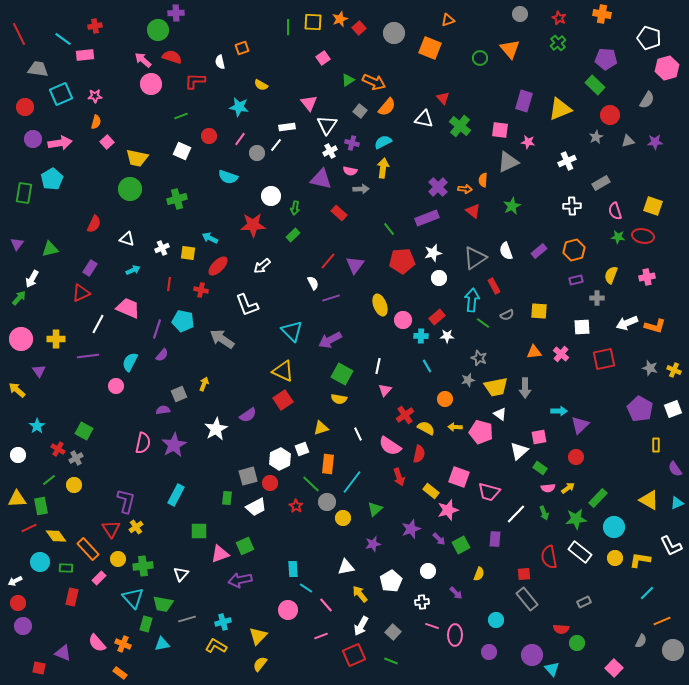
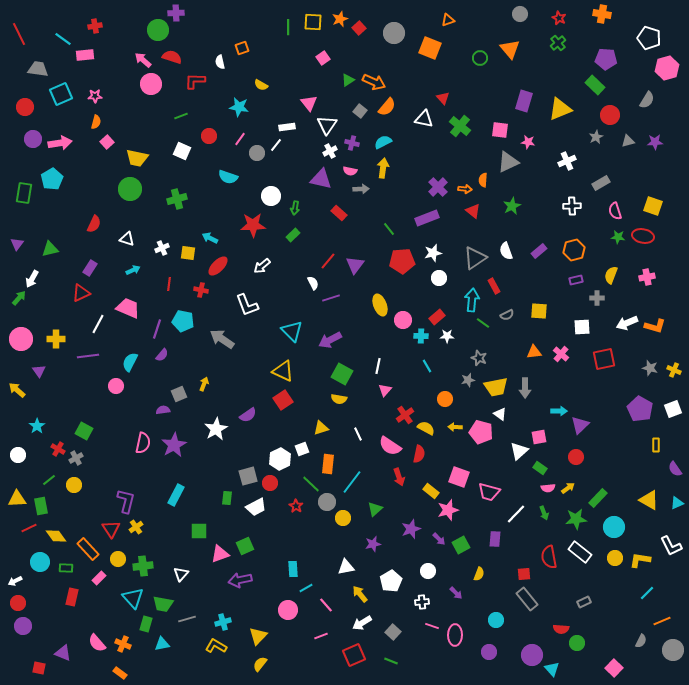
cyan line at (306, 588): rotated 64 degrees counterclockwise
white arrow at (361, 626): moved 1 px right, 3 px up; rotated 30 degrees clockwise
